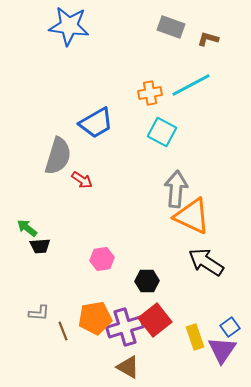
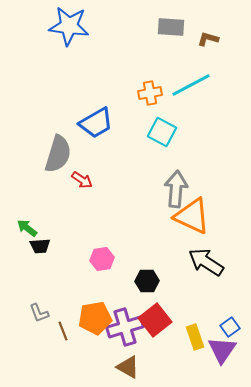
gray rectangle: rotated 16 degrees counterclockwise
gray semicircle: moved 2 px up
gray L-shape: rotated 65 degrees clockwise
